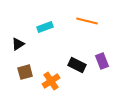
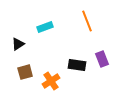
orange line: rotated 55 degrees clockwise
purple rectangle: moved 2 px up
black rectangle: rotated 18 degrees counterclockwise
